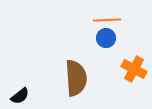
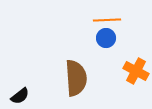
orange cross: moved 2 px right, 2 px down
